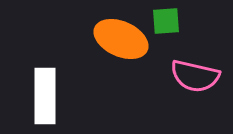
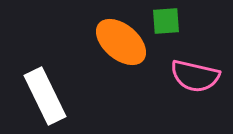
orange ellipse: moved 3 px down; rotated 16 degrees clockwise
white rectangle: rotated 26 degrees counterclockwise
